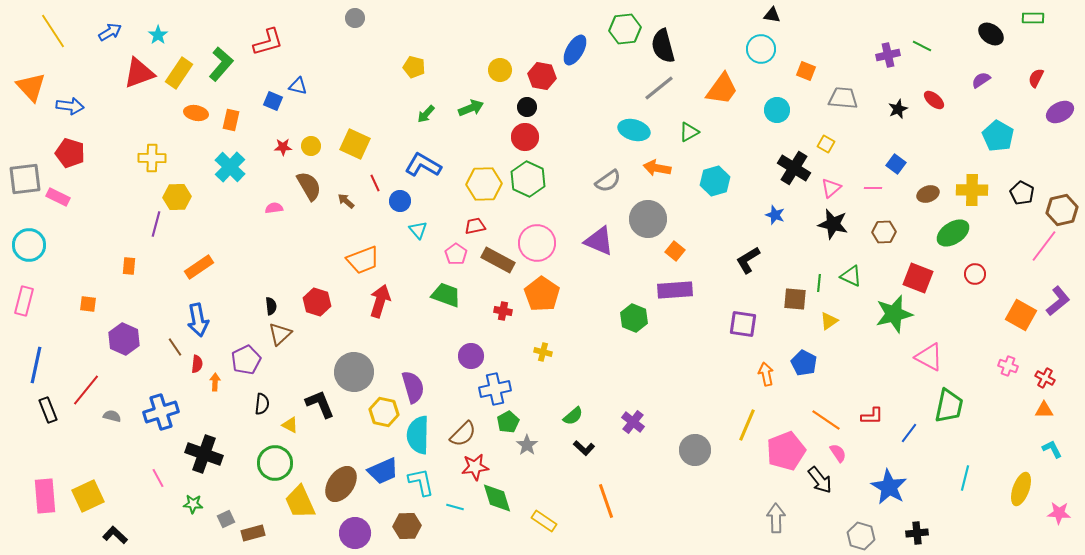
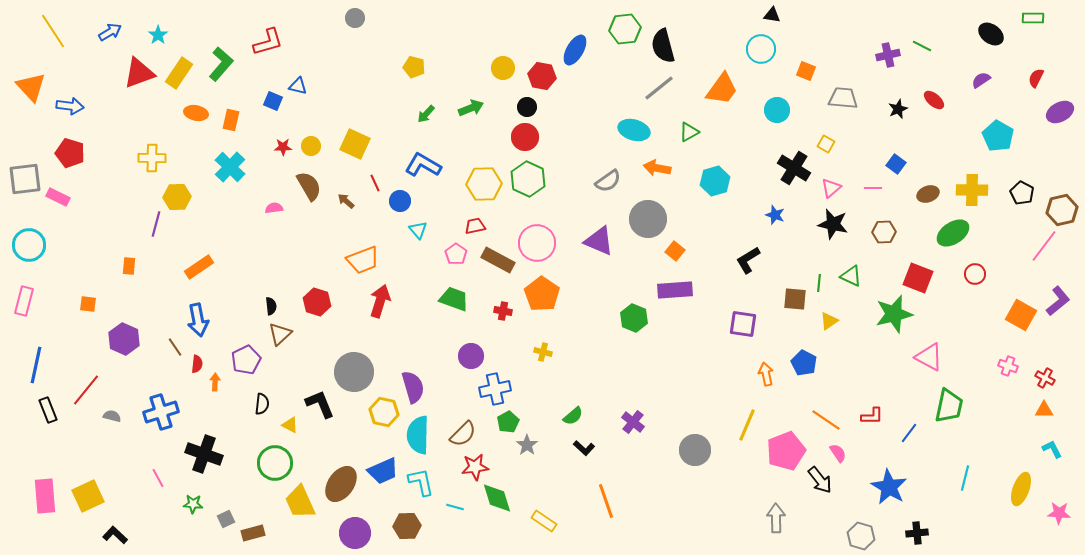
yellow circle at (500, 70): moved 3 px right, 2 px up
green trapezoid at (446, 295): moved 8 px right, 4 px down
